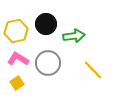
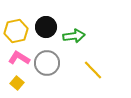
black circle: moved 3 px down
pink L-shape: moved 1 px right, 1 px up
gray circle: moved 1 px left
yellow square: rotated 16 degrees counterclockwise
